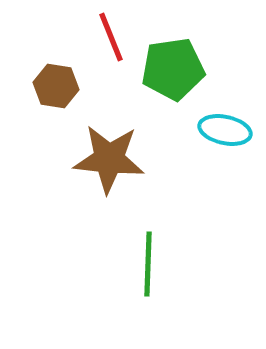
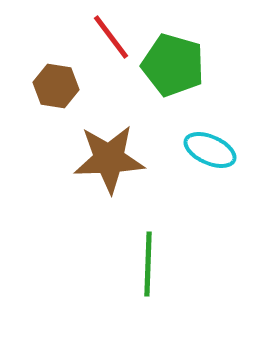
red line: rotated 15 degrees counterclockwise
green pentagon: moved 4 px up; rotated 24 degrees clockwise
cyan ellipse: moved 15 px left, 20 px down; rotated 12 degrees clockwise
brown star: rotated 8 degrees counterclockwise
